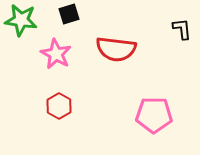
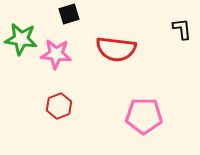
green star: moved 19 px down
pink star: rotated 24 degrees counterclockwise
red hexagon: rotated 10 degrees clockwise
pink pentagon: moved 10 px left, 1 px down
